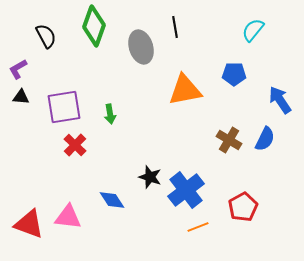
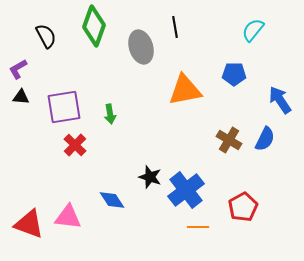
orange line: rotated 20 degrees clockwise
